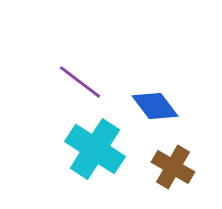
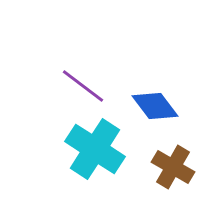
purple line: moved 3 px right, 4 px down
